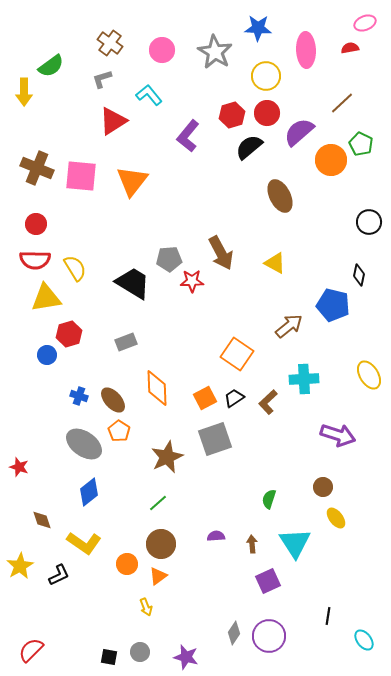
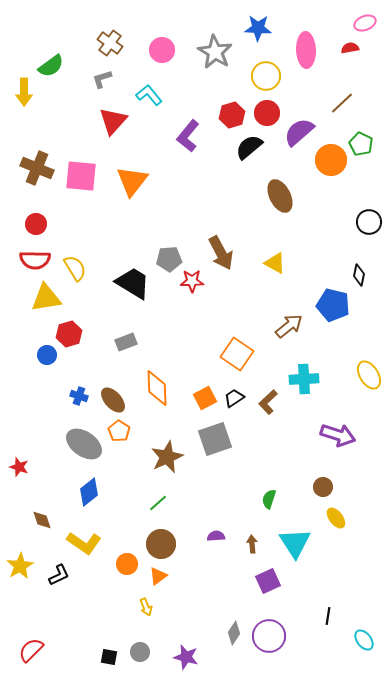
red triangle at (113, 121): rotated 16 degrees counterclockwise
